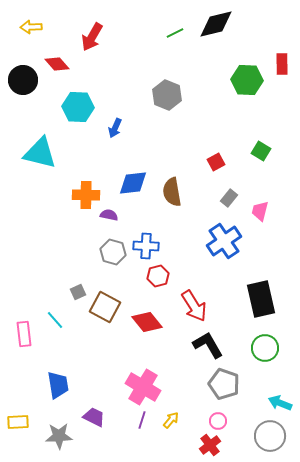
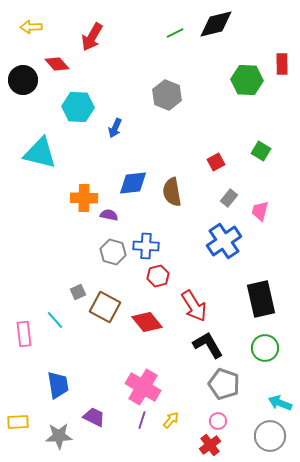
orange cross at (86, 195): moved 2 px left, 3 px down
